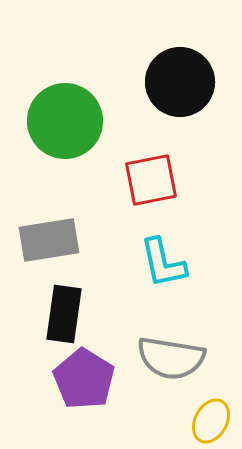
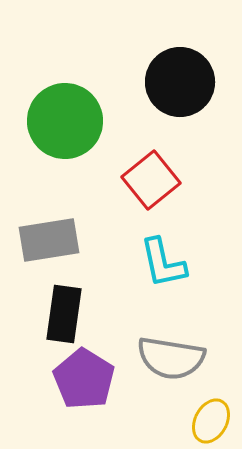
red square: rotated 28 degrees counterclockwise
